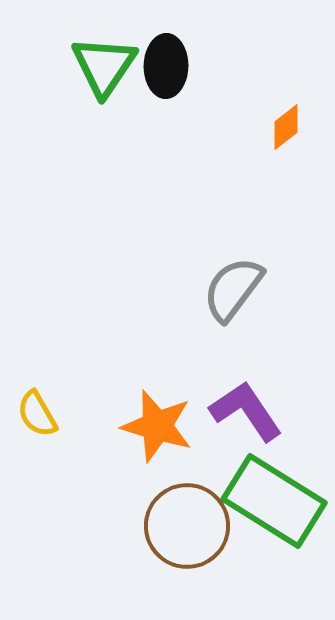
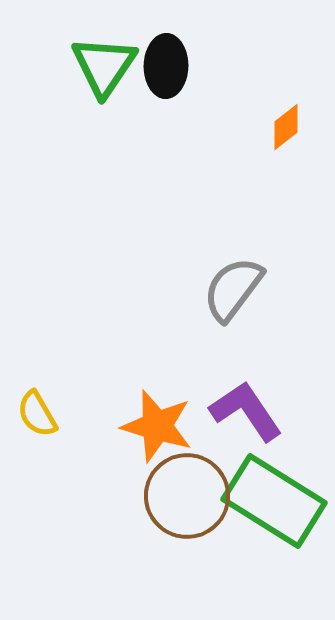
brown circle: moved 30 px up
